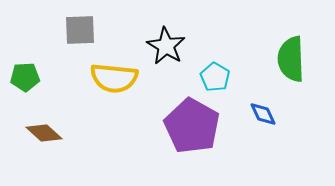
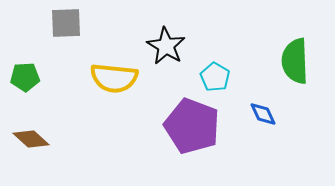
gray square: moved 14 px left, 7 px up
green semicircle: moved 4 px right, 2 px down
purple pentagon: rotated 8 degrees counterclockwise
brown diamond: moved 13 px left, 6 px down
